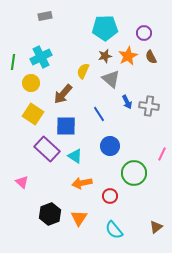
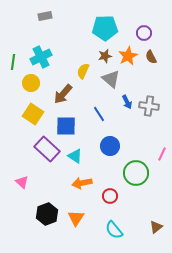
green circle: moved 2 px right
black hexagon: moved 3 px left
orange triangle: moved 3 px left
